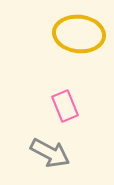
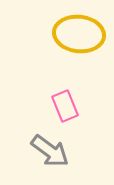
gray arrow: moved 2 px up; rotated 9 degrees clockwise
